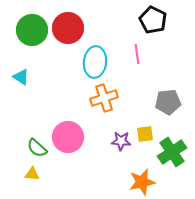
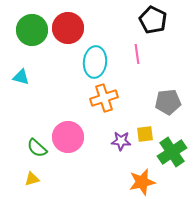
cyan triangle: rotated 18 degrees counterclockwise
yellow triangle: moved 5 px down; rotated 21 degrees counterclockwise
